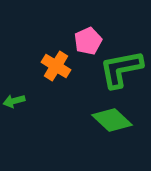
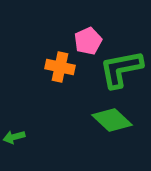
orange cross: moved 4 px right, 1 px down; rotated 20 degrees counterclockwise
green arrow: moved 36 px down
